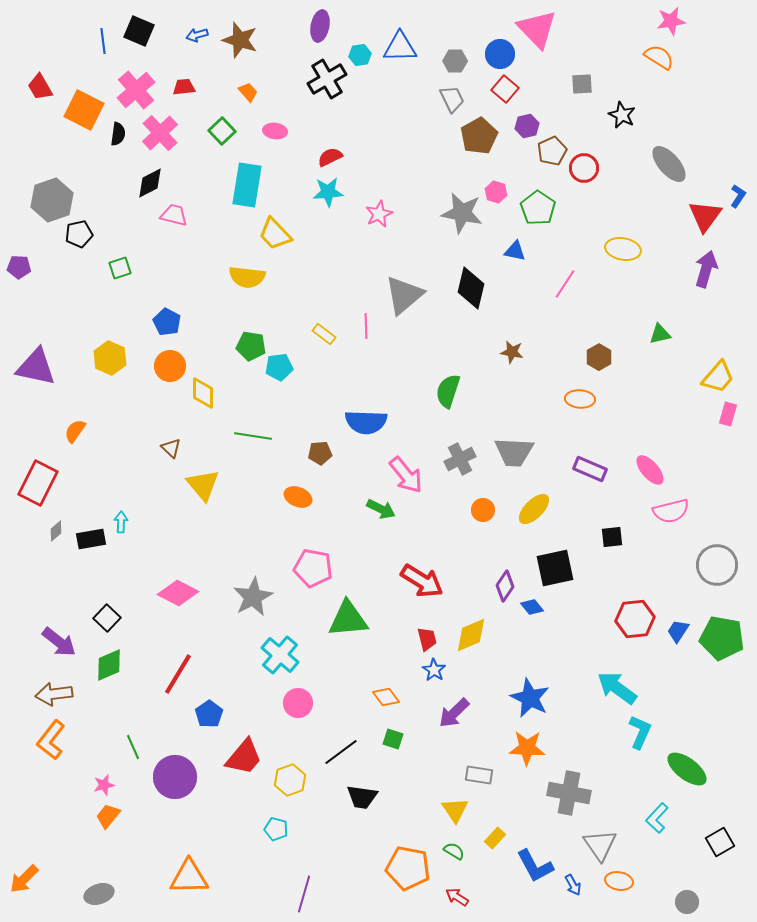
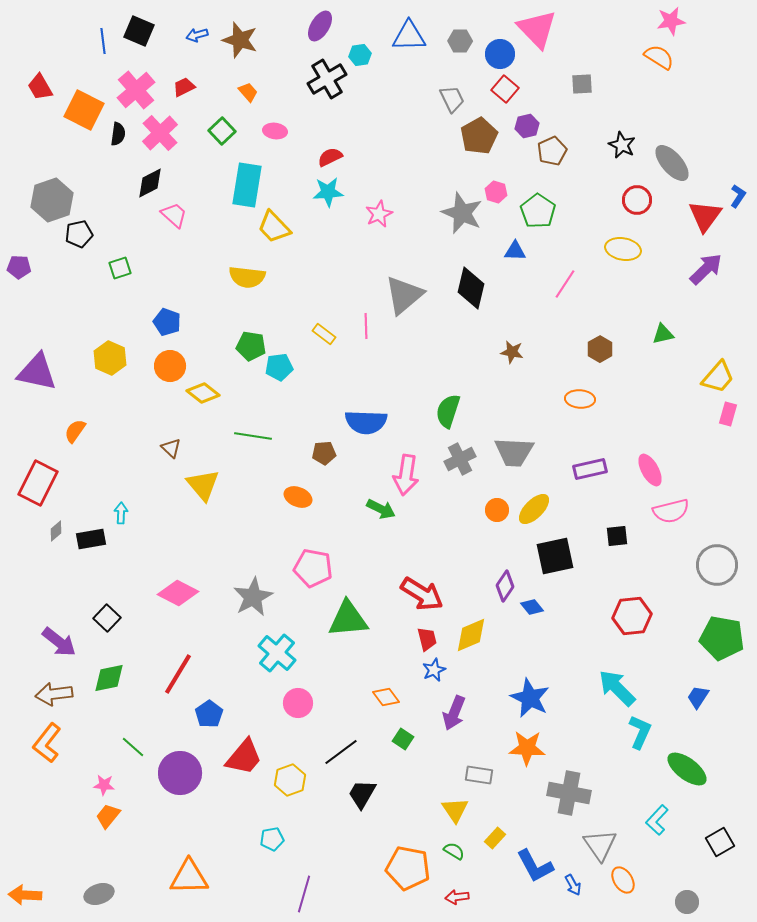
purple ellipse at (320, 26): rotated 20 degrees clockwise
blue triangle at (400, 47): moved 9 px right, 11 px up
gray hexagon at (455, 61): moved 5 px right, 20 px up
red trapezoid at (184, 87): rotated 20 degrees counterclockwise
black star at (622, 115): moved 30 px down
gray ellipse at (669, 164): moved 3 px right, 1 px up
red circle at (584, 168): moved 53 px right, 32 px down
green pentagon at (538, 208): moved 3 px down
gray star at (462, 213): rotated 12 degrees clockwise
pink trapezoid at (174, 215): rotated 28 degrees clockwise
yellow trapezoid at (275, 234): moved 1 px left, 7 px up
blue triangle at (515, 251): rotated 10 degrees counterclockwise
purple arrow at (706, 269): rotated 30 degrees clockwise
blue pentagon at (167, 322): rotated 8 degrees counterclockwise
green triangle at (660, 334): moved 3 px right
brown hexagon at (599, 357): moved 1 px right, 8 px up
purple triangle at (36, 367): moved 1 px right, 5 px down
green semicircle at (448, 391): moved 20 px down
yellow diamond at (203, 393): rotated 52 degrees counterclockwise
brown pentagon at (320, 453): moved 4 px right
purple rectangle at (590, 469): rotated 36 degrees counterclockwise
pink ellipse at (650, 470): rotated 12 degrees clockwise
pink arrow at (406, 475): rotated 48 degrees clockwise
orange circle at (483, 510): moved 14 px right
cyan arrow at (121, 522): moved 9 px up
black square at (612, 537): moved 5 px right, 1 px up
black square at (555, 568): moved 12 px up
red arrow at (422, 581): moved 13 px down
red hexagon at (635, 619): moved 3 px left, 3 px up
blue trapezoid at (678, 631): moved 20 px right, 66 px down
cyan cross at (280, 655): moved 3 px left, 2 px up
green diamond at (109, 665): moved 13 px down; rotated 12 degrees clockwise
blue star at (434, 670): rotated 15 degrees clockwise
cyan arrow at (617, 688): rotated 9 degrees clockwise
purple arrow at (454, 713): rotated 24 degrees counterclockwise
green square at (393, 739): moved 10 px right; rotated 15 degrees clockwise
orange L-shape at (51, 740): moved 4 px left, 3 px down
green line at (133, 747): rotated 25 degrees counterclockwise
purple circle at (175, 777): moved 5 px right, 4 px up
pink star at (104, 785): rotated 20 degrees clockwise
black trapezoid at (362, 797): moved 3 px up; rotated 112 degrees clockwise
cyan L-shape at (657, 818): moved 2 px down
cyan pentagon at (276, 829): moved 4 px left, 10 px down; rotated 25 degrees counterclockwise
orange arrow at (24, 879): moved 1 px right, 16 px down; rotated 48 degrees clockwise
orange ellipse at (619, 881): moved 4 px right, 1 px up; rotated 48 degrees clockwise
red arrow at (457, 897): rotated 40 degrees counterclockwise
